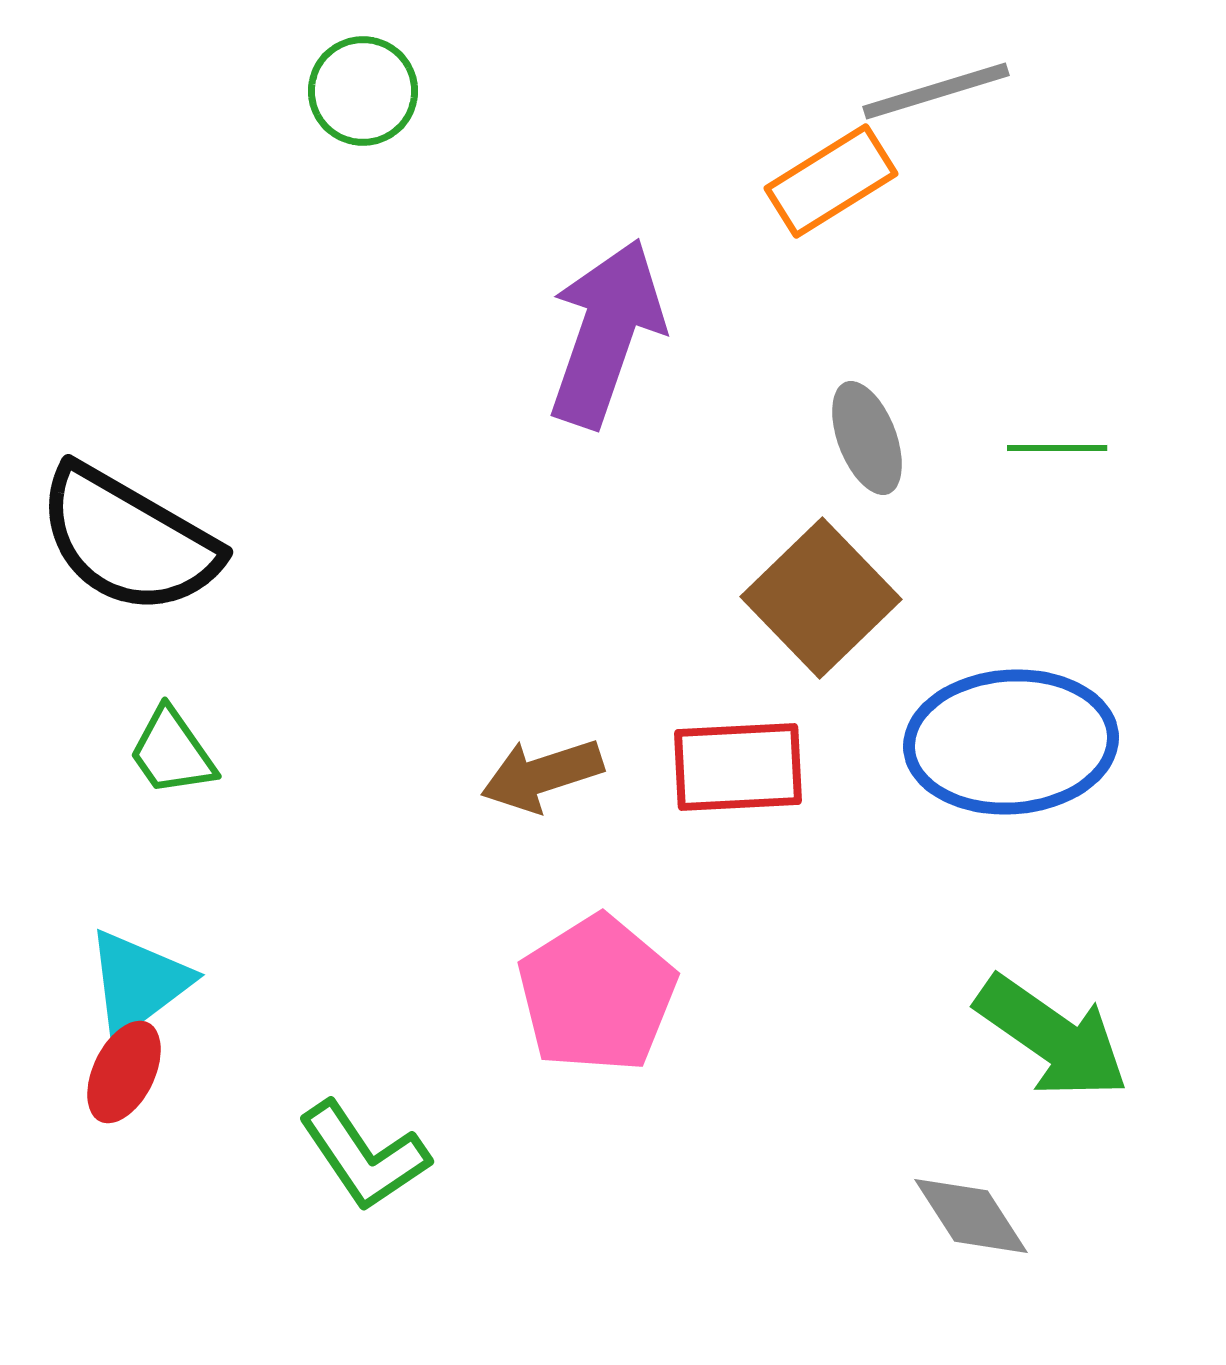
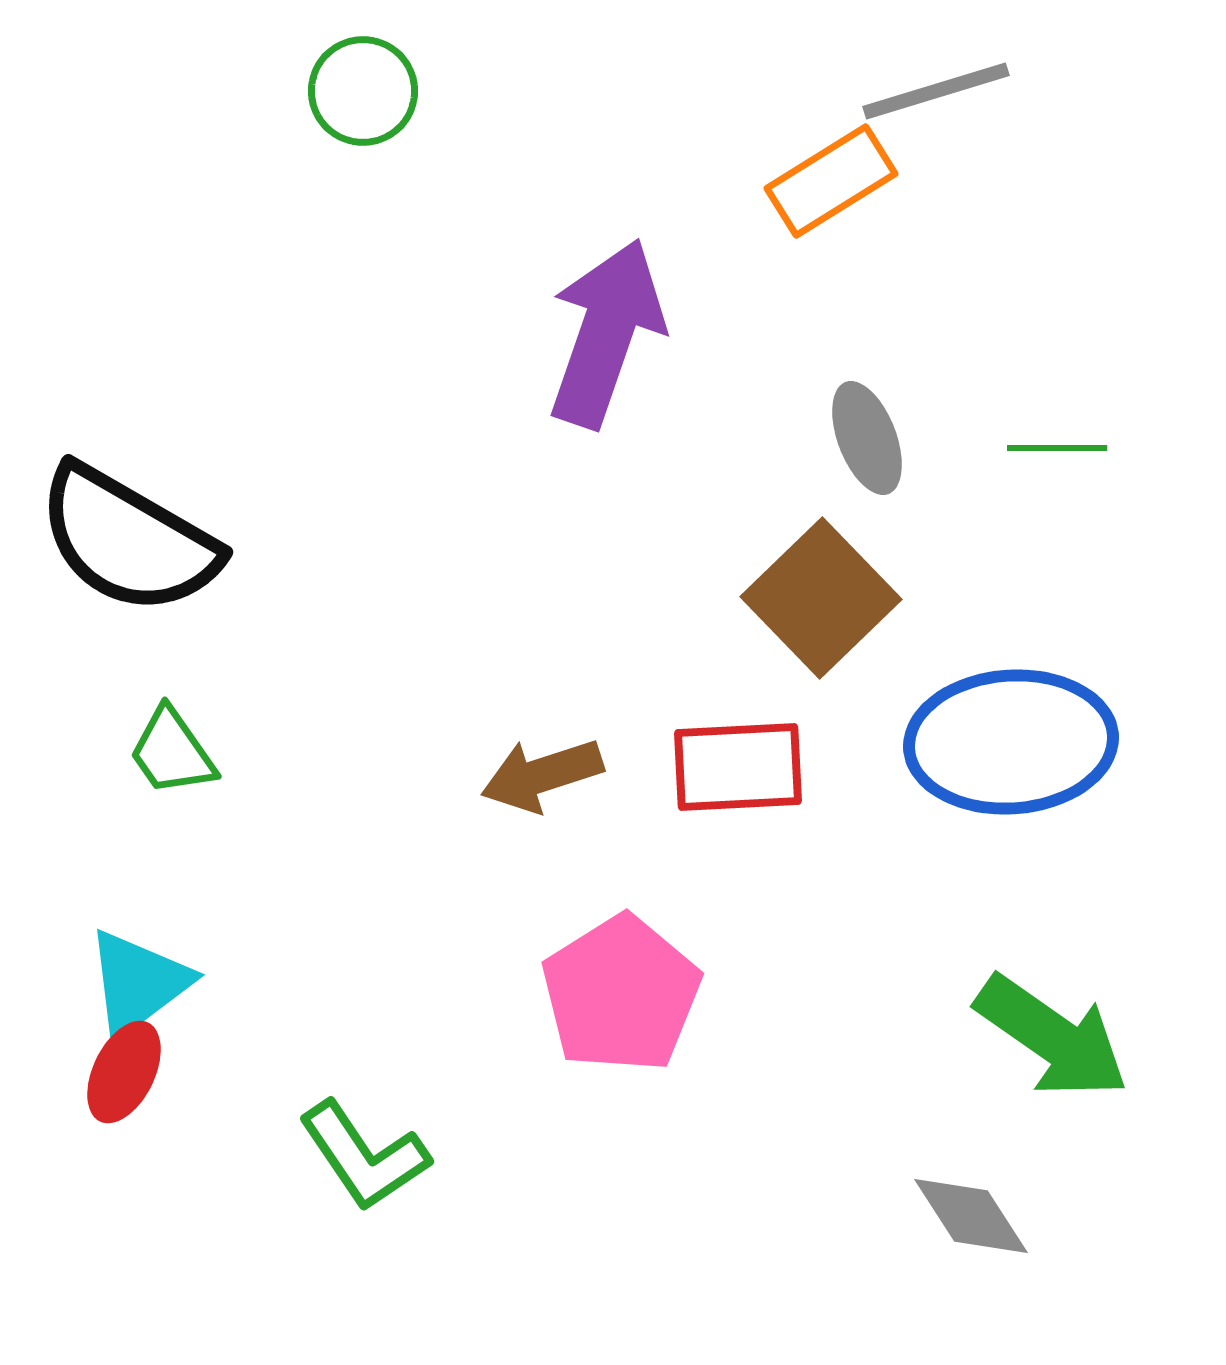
pink pentagon: moved 24 px right
